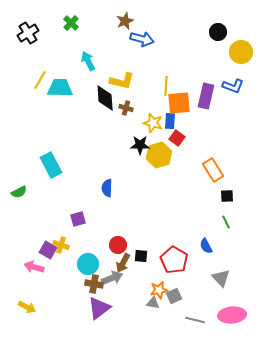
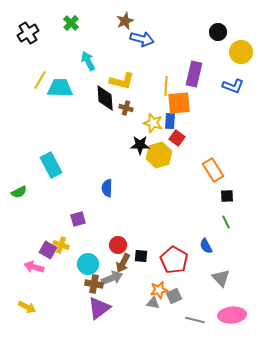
purple rectangle at (206, 96): moved 12 px left, 22 px up
